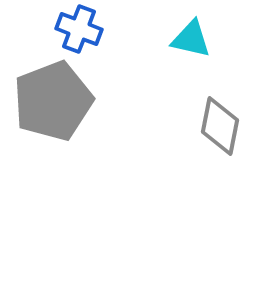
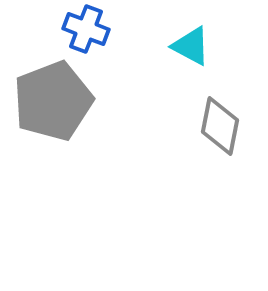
blue cross: moved 7 px right
cyan triangle: moved 7 px down; rotated 15 degrees clockwise
